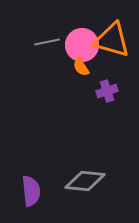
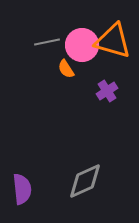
orange triangle: moved 1 px right, 1 px down
orange semicircle: moved 15 px left, 2 px down
purple cross: rotated 15 degrees counterclockwise
gray diamond: rotated 30 degrees counterclockwise
purple semicircle: moved 9 px left, 2 px up
